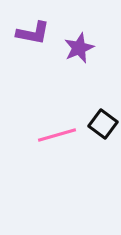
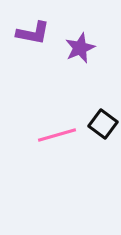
purple star: moved 1 px right
